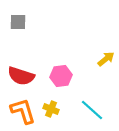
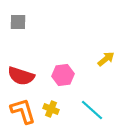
pink hexagon: moved 2 px right, 1 px up
